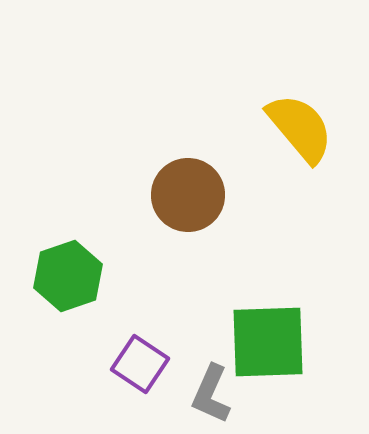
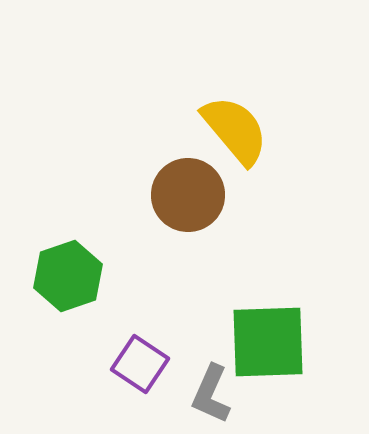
yellow semicircle: moved 65 px left, 2 px down
